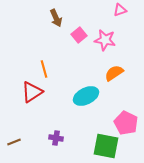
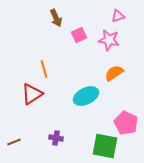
pink triangle: moved 2 px left, 6 px down
pink square: rotated 14 degrees clockwise
pink star: moved 4 px right
red triangle: moved 2 px down
green square: moved 1 px left
